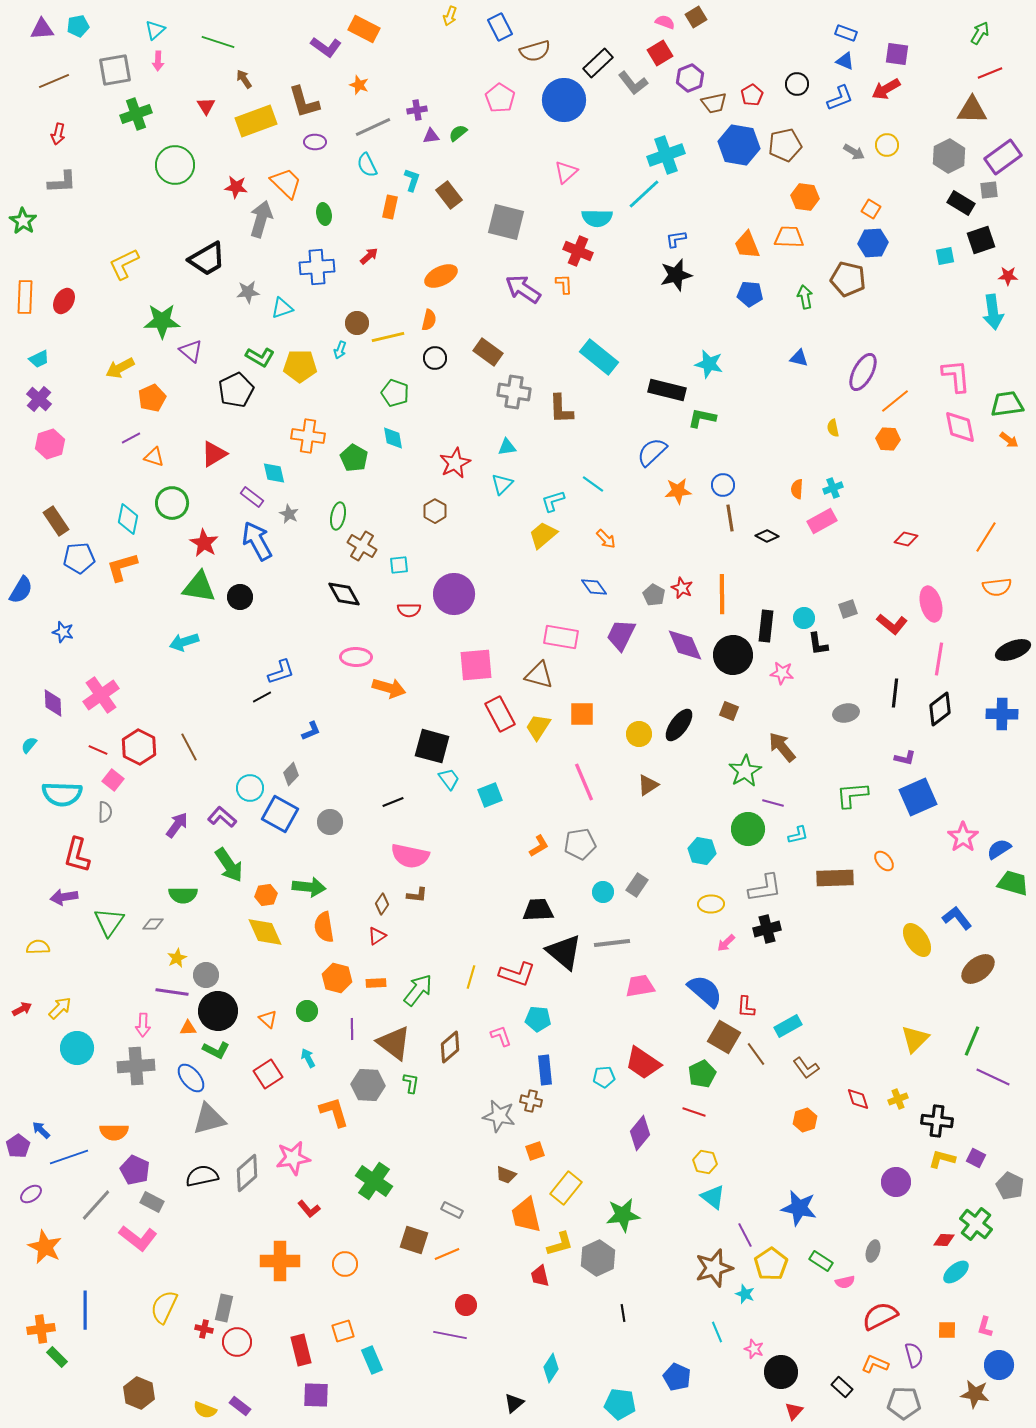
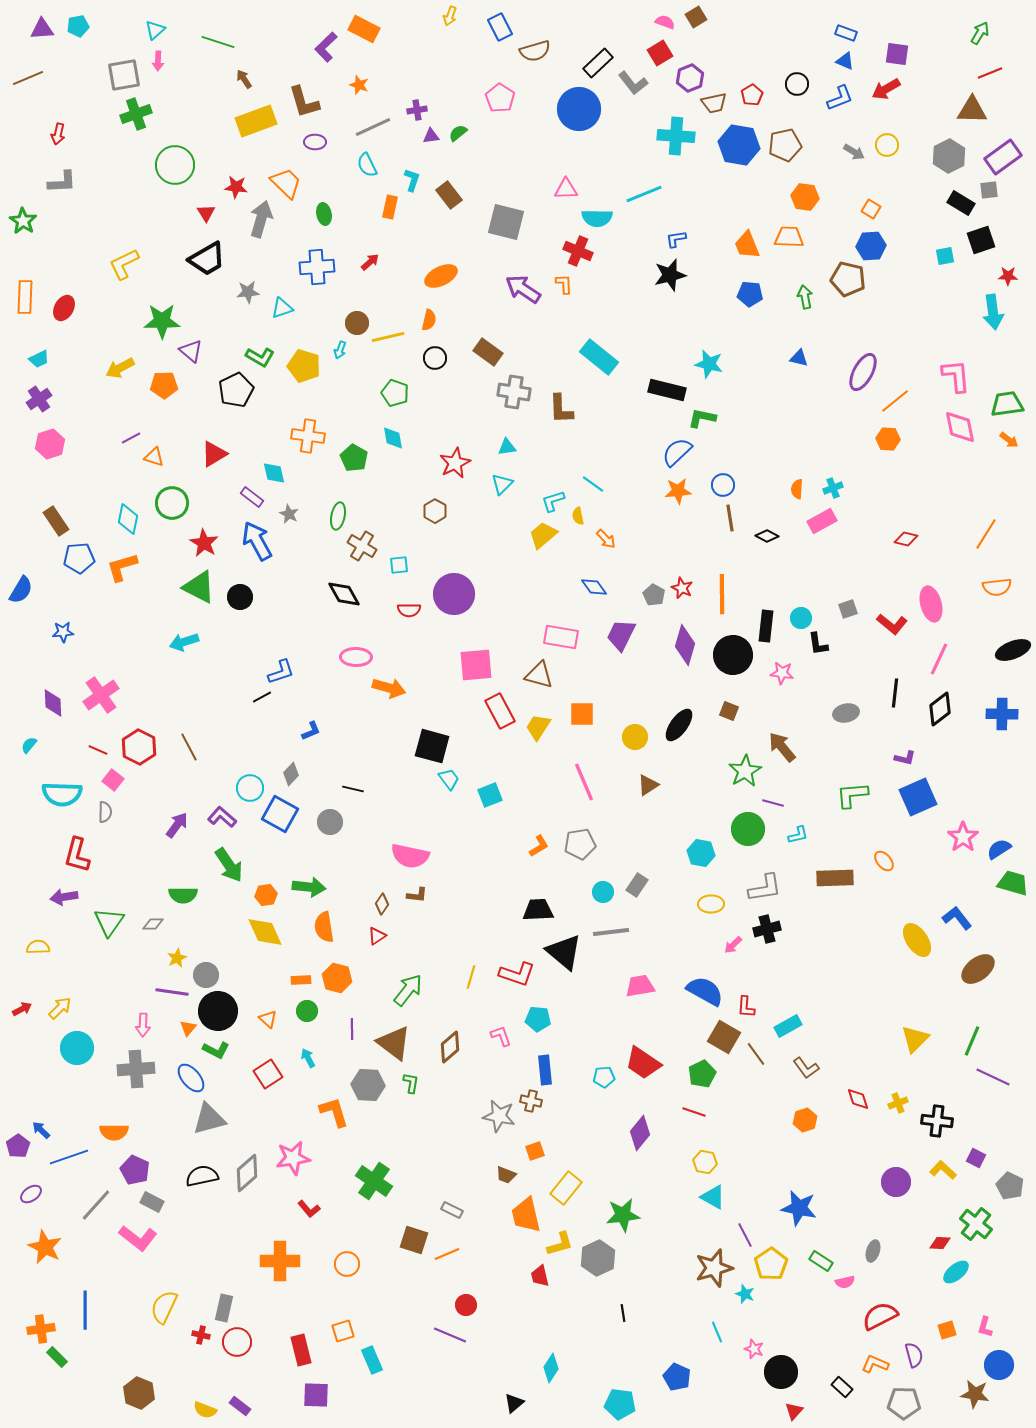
purple L-shape at (326, 47): rotated 100 degrees clockwise
gray square at (115, 70): moved 9 px right, 5 px down
brown line at (54, 81): moved 26 px left, 3 px up
blue circle at (564, 100): moved 15 px right, 9 px down
red triangle at (206, 106): moved 107 px down
cyan cross at (666, 155): moved 10 px right, 19 px up; rotated 24 degrees clockwise
pink triangle at (566, 172): moved 17 px down; rotated 40 degrees clockwise
cyan line at (644, 194): rotated 21 degrees clockwise
blue hexagon at (873, 243): moved 2 px left, 3 px down
red arrow at (369, 256): moved 1 px right, 6 px down
black star at (676, 275): moved 6 px left
red ellipse at (64, 301): moved 7 px down
yellow pentagon at (300, 366): moved 4 px right; rotated 16 degrees clockwise
orange pentagon at (152, 398): moved 12 px right, 13 px up; rotated 24 degrees clockwise
purple cross at (39, 399): rotated 15 degrees clockwise
yellow semicircle at (833, 428): moved 255 px left, 88 px down
blue semicircle at (652, 452): moved 25 px right
orange line at (986, 537): moved 3 px up
green triangle at (199, 587): rotated 18 degrees clockwise
cyan circle at (804, 618): moved 3 px left
blue star at (63, 632): rotated 20 degrees counterclockwise
purple diamond at (685, 645): rotated 39 degrees clockwise
pink line at (939, 659): rotated 16 degrees clockwise
red rectangle at (500, 714): moved 3 px up
yellow circle at (639, 734): moved 4 px left, 3 px down
black line at (393, 802): moved 40 px left, 13 px up; rotated 35 degrees clockwise
cyan hexagon at (702, 851): moved 1 px left, 2 px down
gray line at (612, 943): moved 1 px left, 11 px up
pink arrow at (726, 943): moved 7 px right, 2 px down
orange rectangle at (376, 983): moved 75 px left, 3 px up
green arrow at (418, 990): moved 10 px left
blue semicircle at (705, 991): rotated 12 degrees counterclockwise
orange triangle at (188, 1028): rotated 48 degrees counterclockwise
gray cross at (136, 1066): moved 3 px down
yellow cross at (898, 1099): moved 4 px down
yellow L-shape at (942, 1159): moved 1 px right, 11 px down; rotated 28 degrees clockwise
cyan triangle at (713, 1197): rotated 8 degrees counterclockwise
red diamond at (944, 1240): moved 4 px left, 3 px down
orange circle at (345, 1264): moved 2 px right
red cross at (204, 1329): moved 3 px left, 6 px down
orange square at (947, 1330): rotated 18 degrees counterclockwise
purple line at (450, 1335): rotated 12 degrees clockwise
